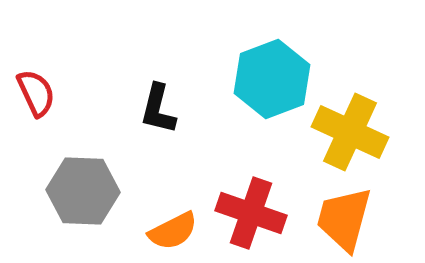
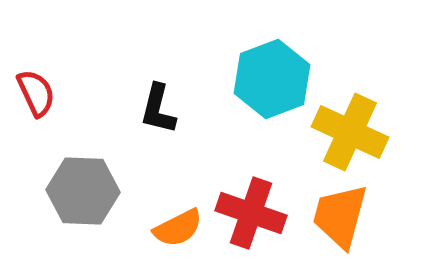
orange trapezoid: moved 4 px left, 3 px up
orange semicircle: moved 5 px right, 3 px up
